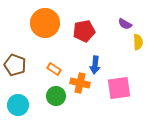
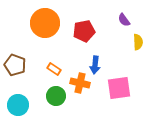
purple semicircle: moved 1 px left, 4 px up; rotated 24 degrees clockwise
